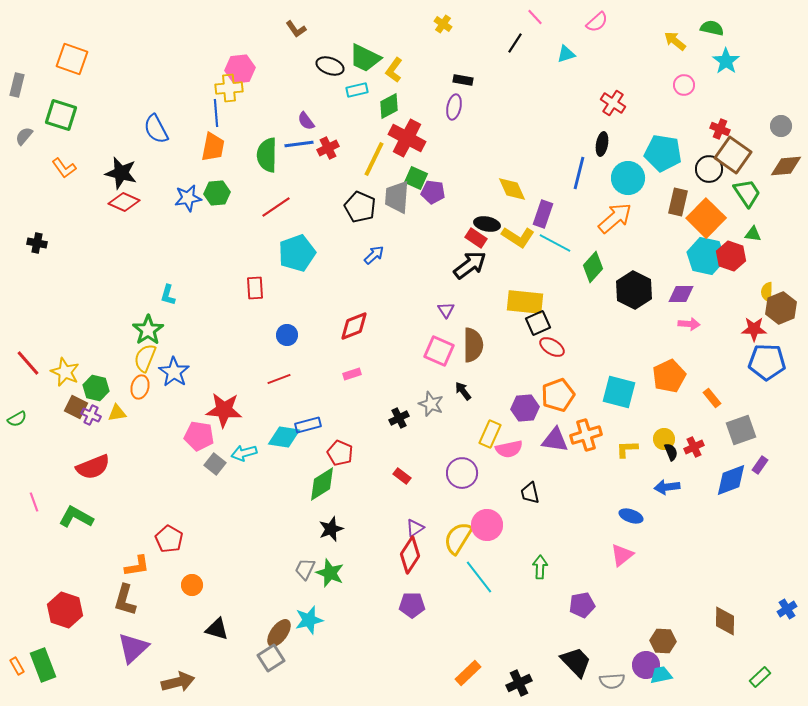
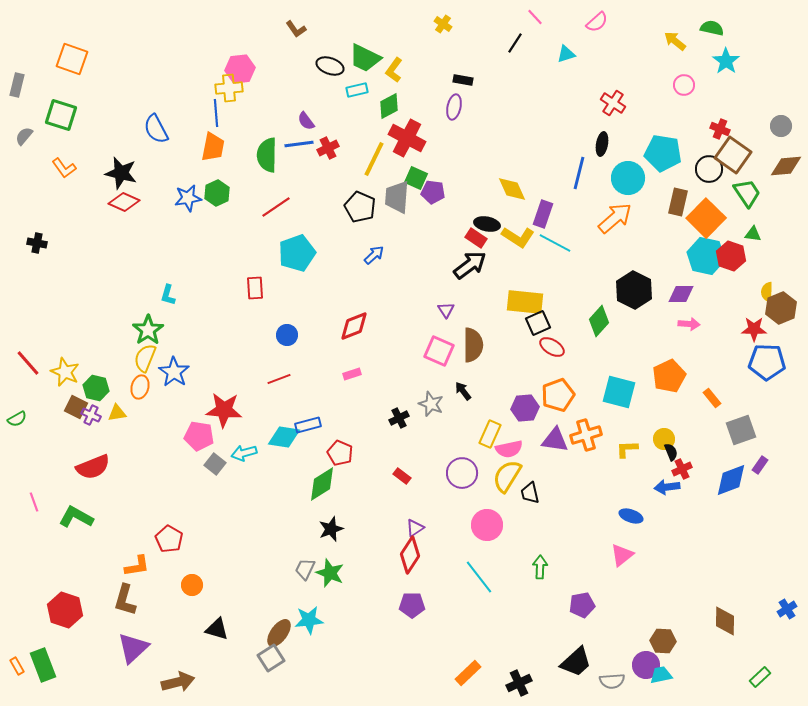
green hexagon at (217, 193): rotated 20 degrees counterclockwise
green diamond at (593, 267): moved 6 px right, 54 px down
red cross at (694, 447): moved 12 px left, 22 px down
yellow semicircle at (458, 538): moved 49 px right, 62 px up
cyan star at (309, 620): rotated 8 degrees clockwise
black trapezoid at (576, 662): rotated 92 degrees clockwise
